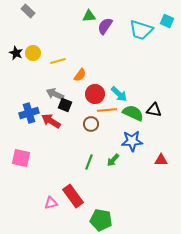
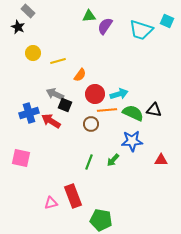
black star: moved 2 px right, 26 px up
cyan arrow: rotated 60 degrees counterclockwise
red rectangle: rotated 15 degrees clockwise
